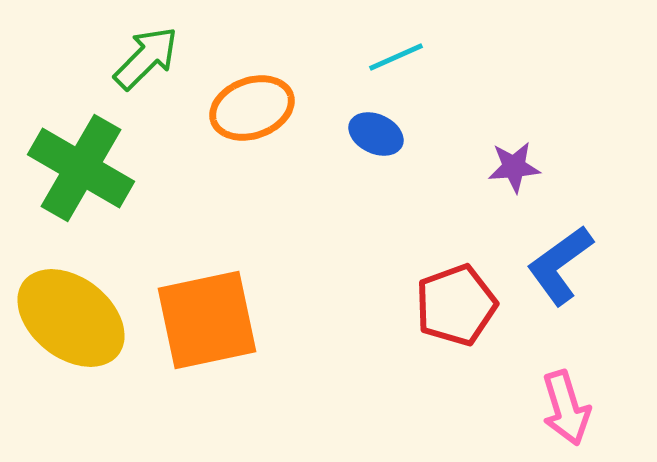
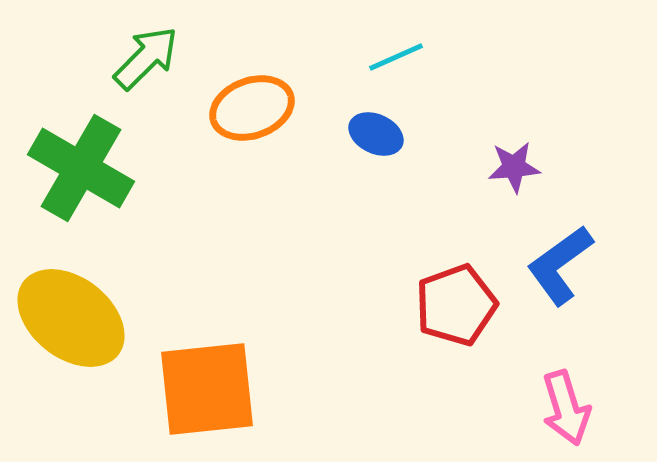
orange square: moved 69 px down; rotated 6 degrees clockwise
